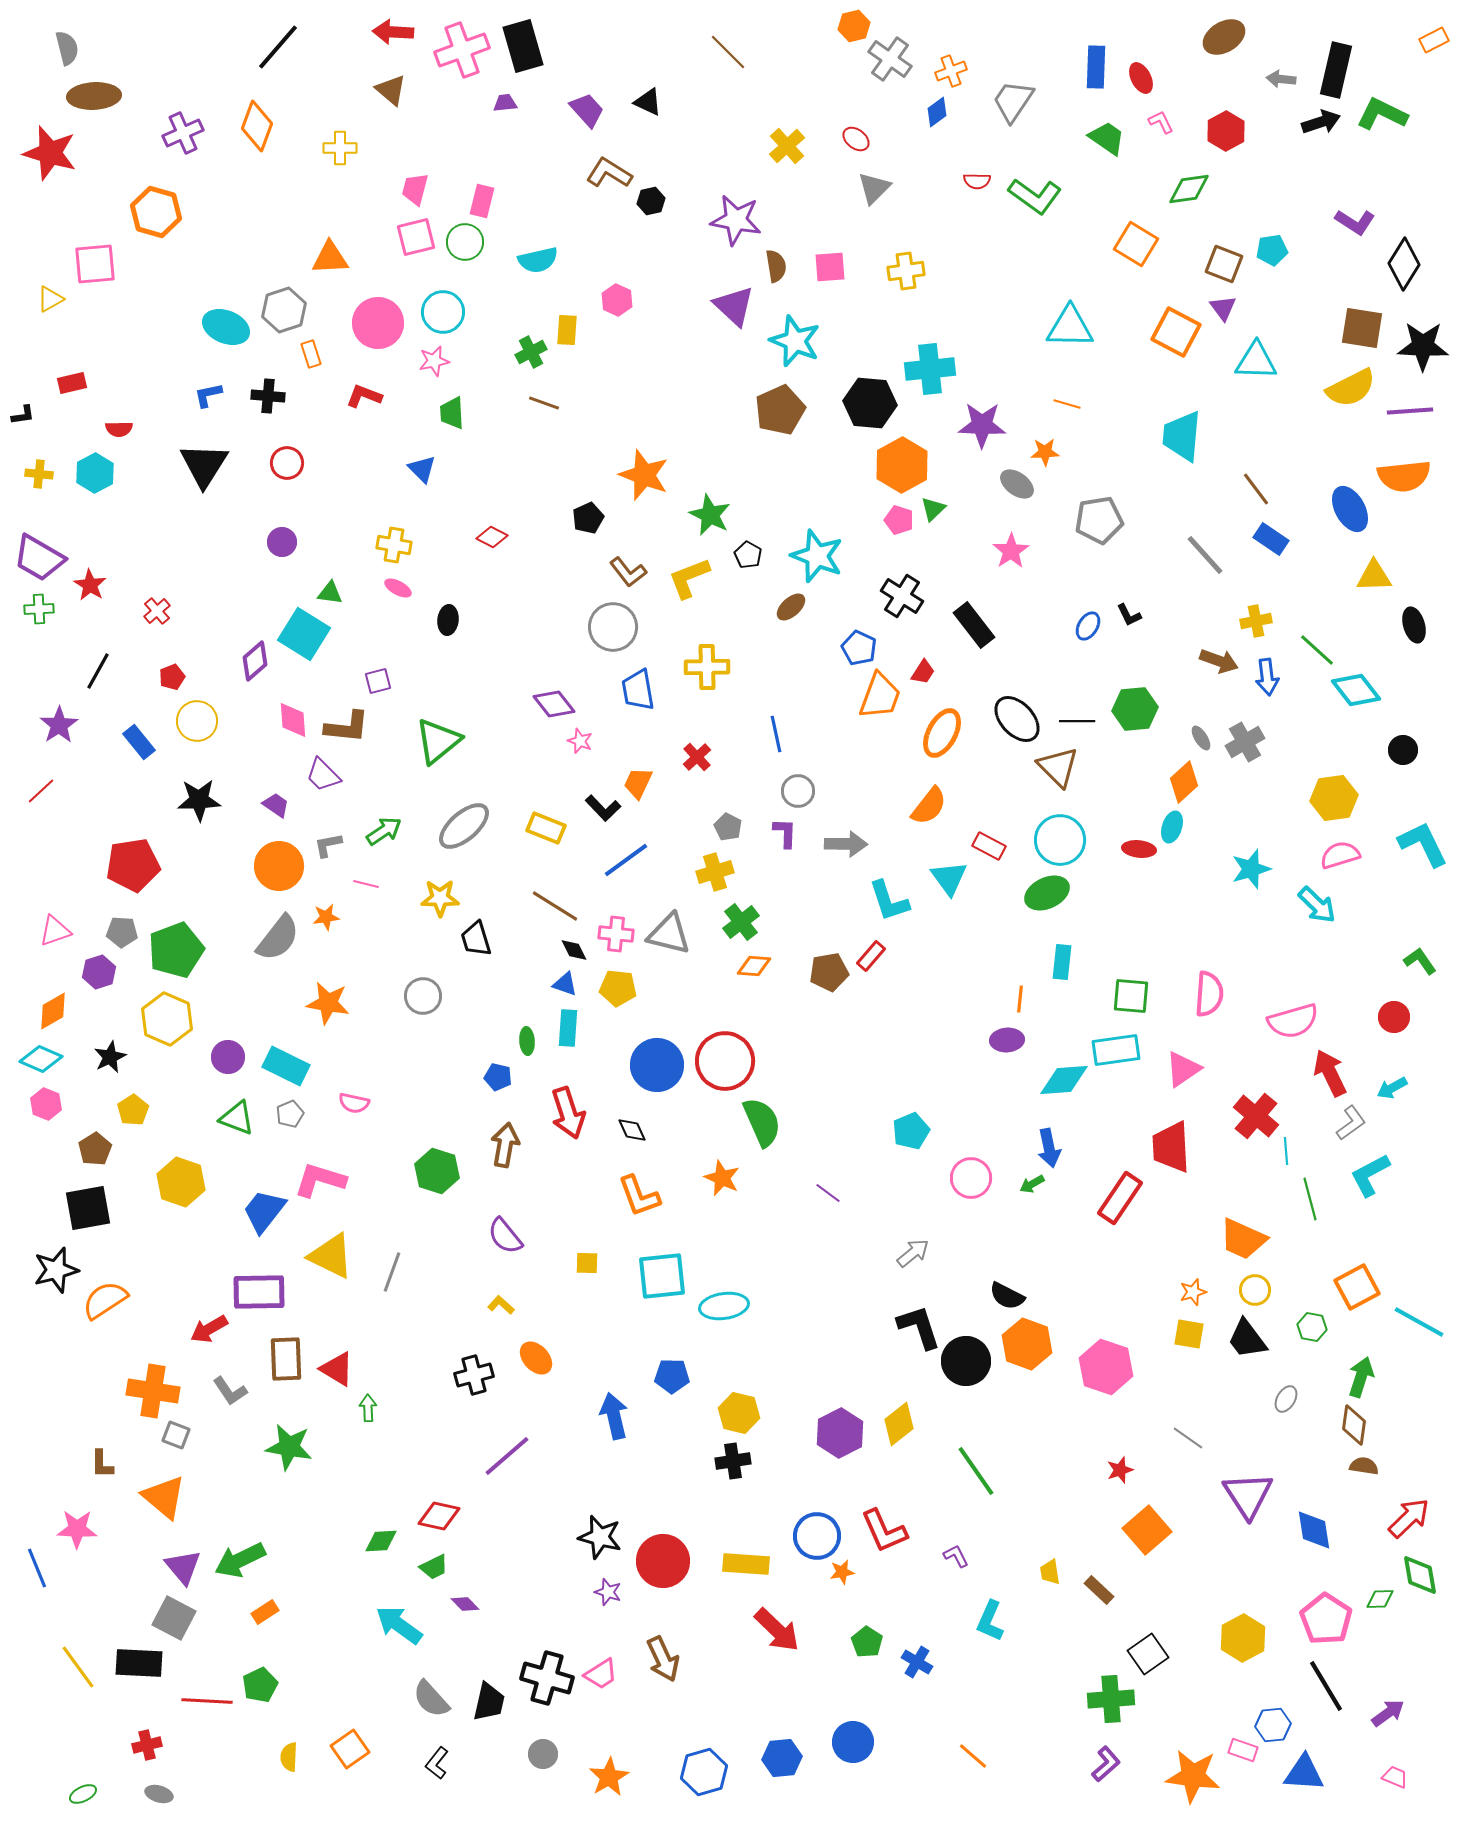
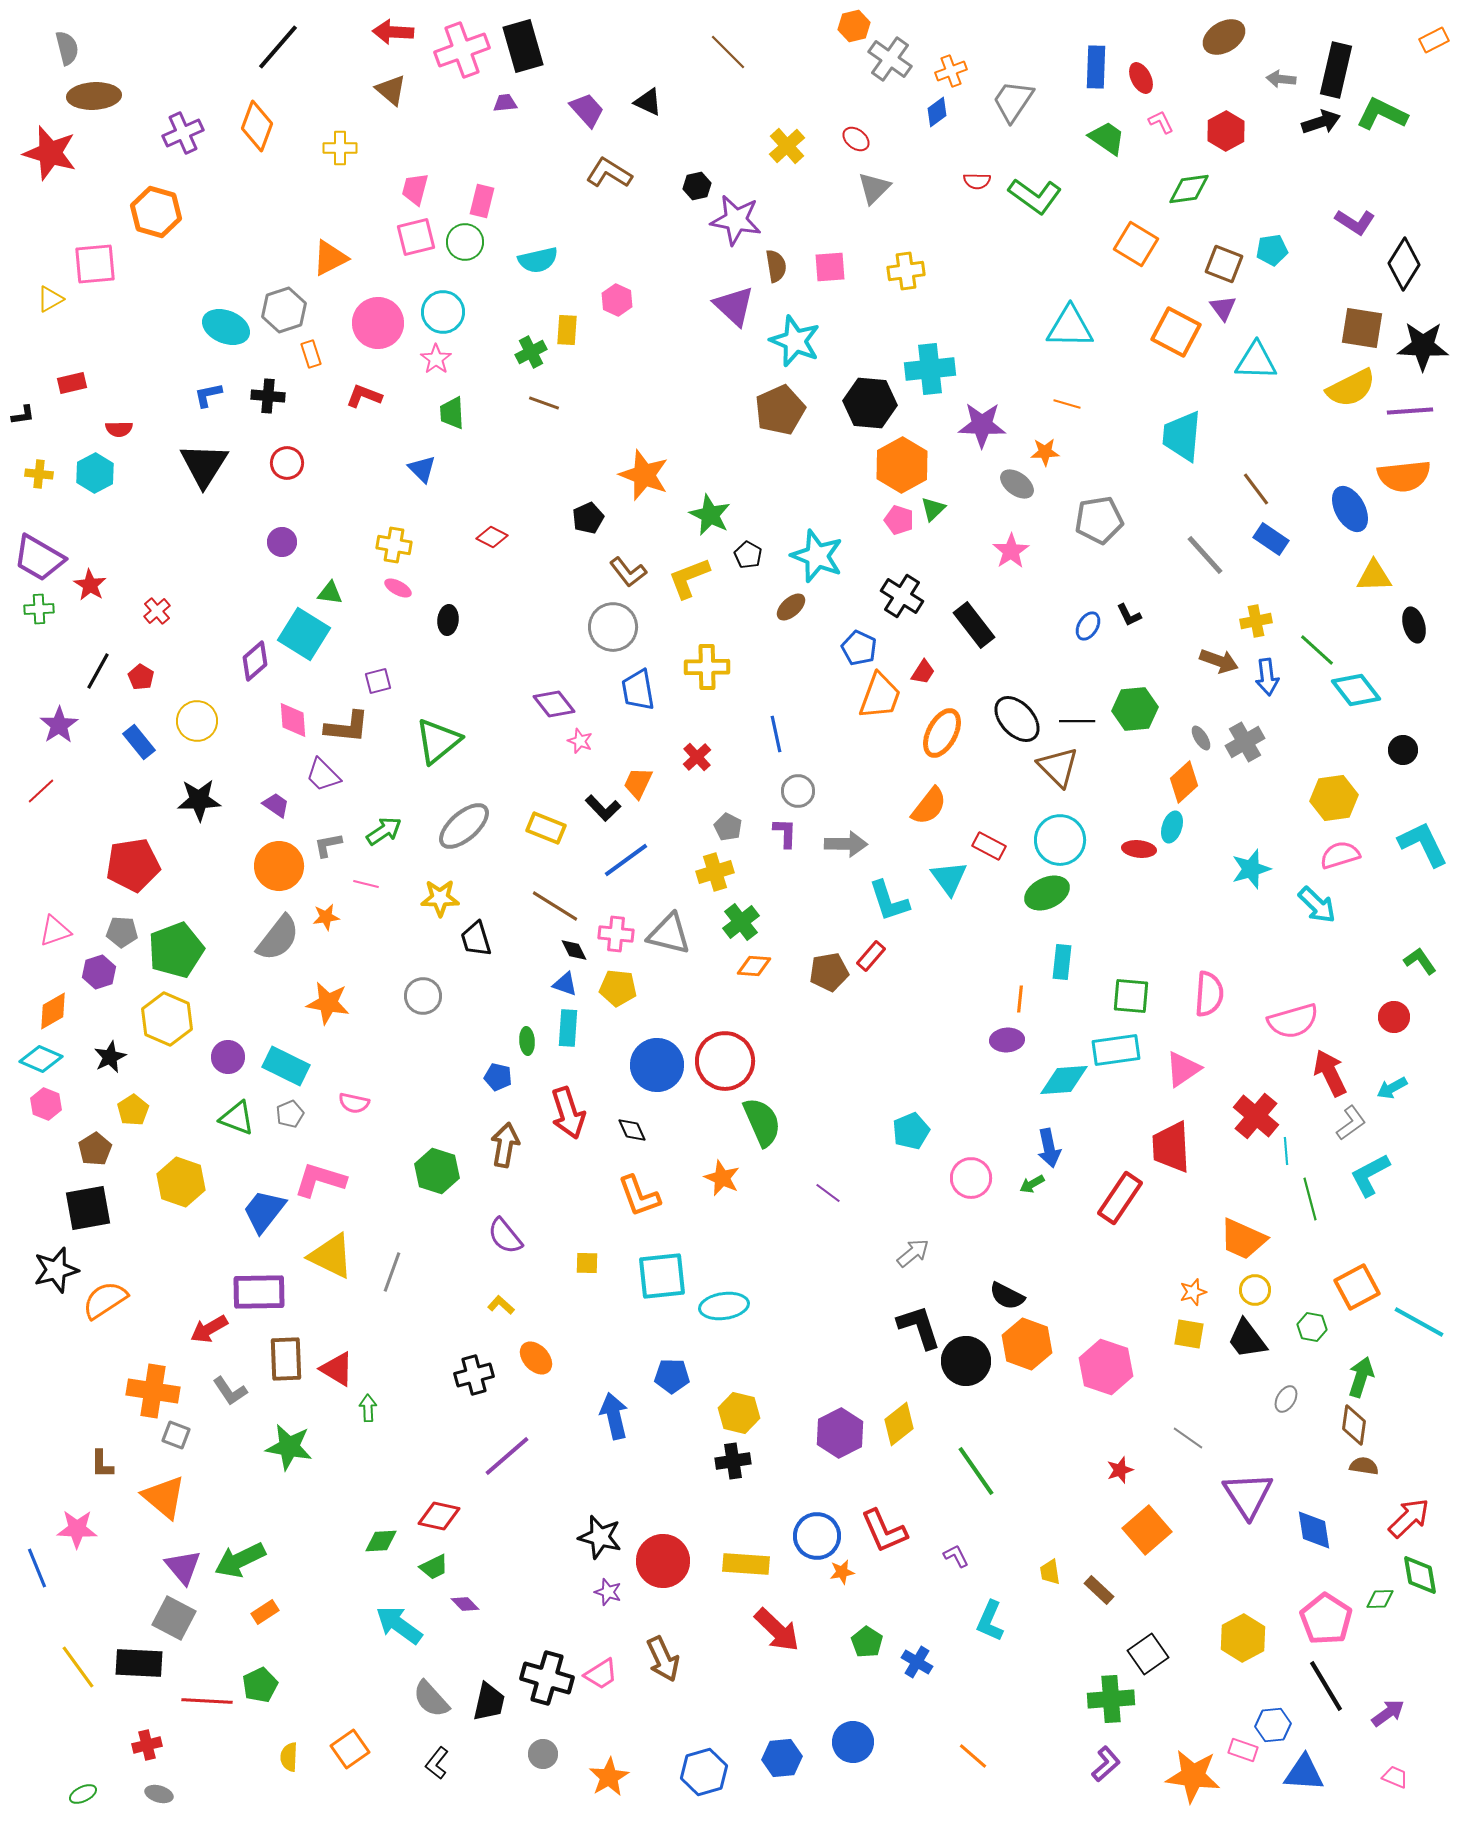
black hexagon at (651, 201): moved 46 px right, 15 px up
orange triangle at (330, 258): rotated 24 degrees counterclockwise
pink star at (434, 361): moved 2 px right, 2 px up; rotated 24 degrees counterclockwise
red pentagon at (172, 677): moved 31 px left; rotated 20 degrees counterclockwise
